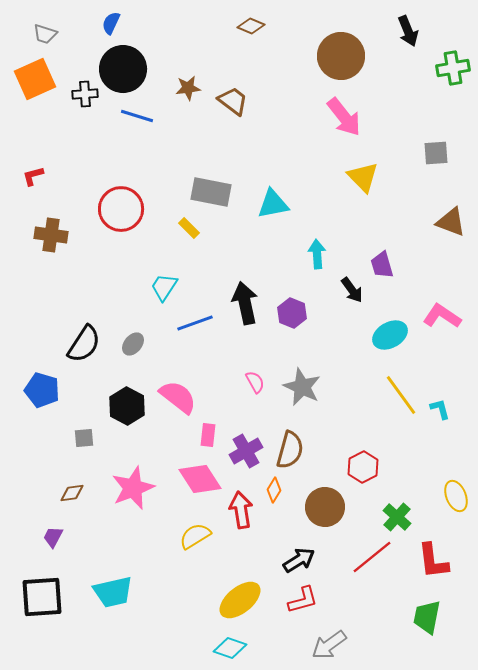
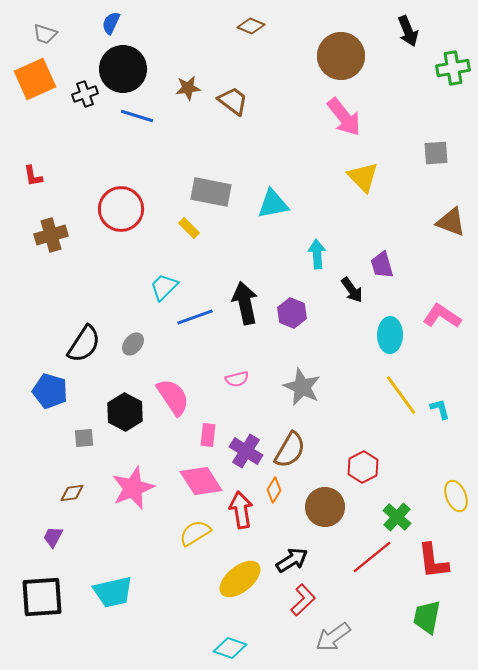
black cross at (85, 94): rotated 15 degrees counterclockwise
red L-shape at (33, 176): rotated 85 degrees counterclockwise
brown cross at (51, 235): rotated 24 degrees counterclockwise
cyan trapezoid at (164, 287): rotated 12 degrees clockwise
blue line at (195, 323): moved 6 px up
cyan ellipse at (390, 335): rotated 60 degrees counterclockwise
pink semicircle at (255, 382): moved 18 px left, 3 px up; rotated 105 degrees clockwise
blue pentagon at (42, 390): moved 8 px right, 1 px down
pink semicircle at (178, 397): moved 5 px left; rotated 18 degrees clockwise
black hexagon at (127, 406): moved 2 px left, 6 px down
brown semicircle at (290, 450): rotated 15 degrees clockwise
purple cross at (246, 451): rotated 28 degrees counterclockwise
pink diamond at (200, 479): moved 1 px right, 2 px down
yellow semicircle at (195, 536): moved 3 px up
black arrow at (299, 560): moved 7 px left
yellow ellipse at (240, 600): moved 21 px up
red L-shape at (303, 600): rotated 28 degrees counterclockwise
gray arrow at (329, 645): moved 4 px right, 8 px up
